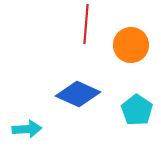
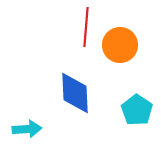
red line: moved 3 px down
orange circle: moved 11 px left
blue diamond: moved 3 px left, 1 px up; rotated 63 degrees clockwise
